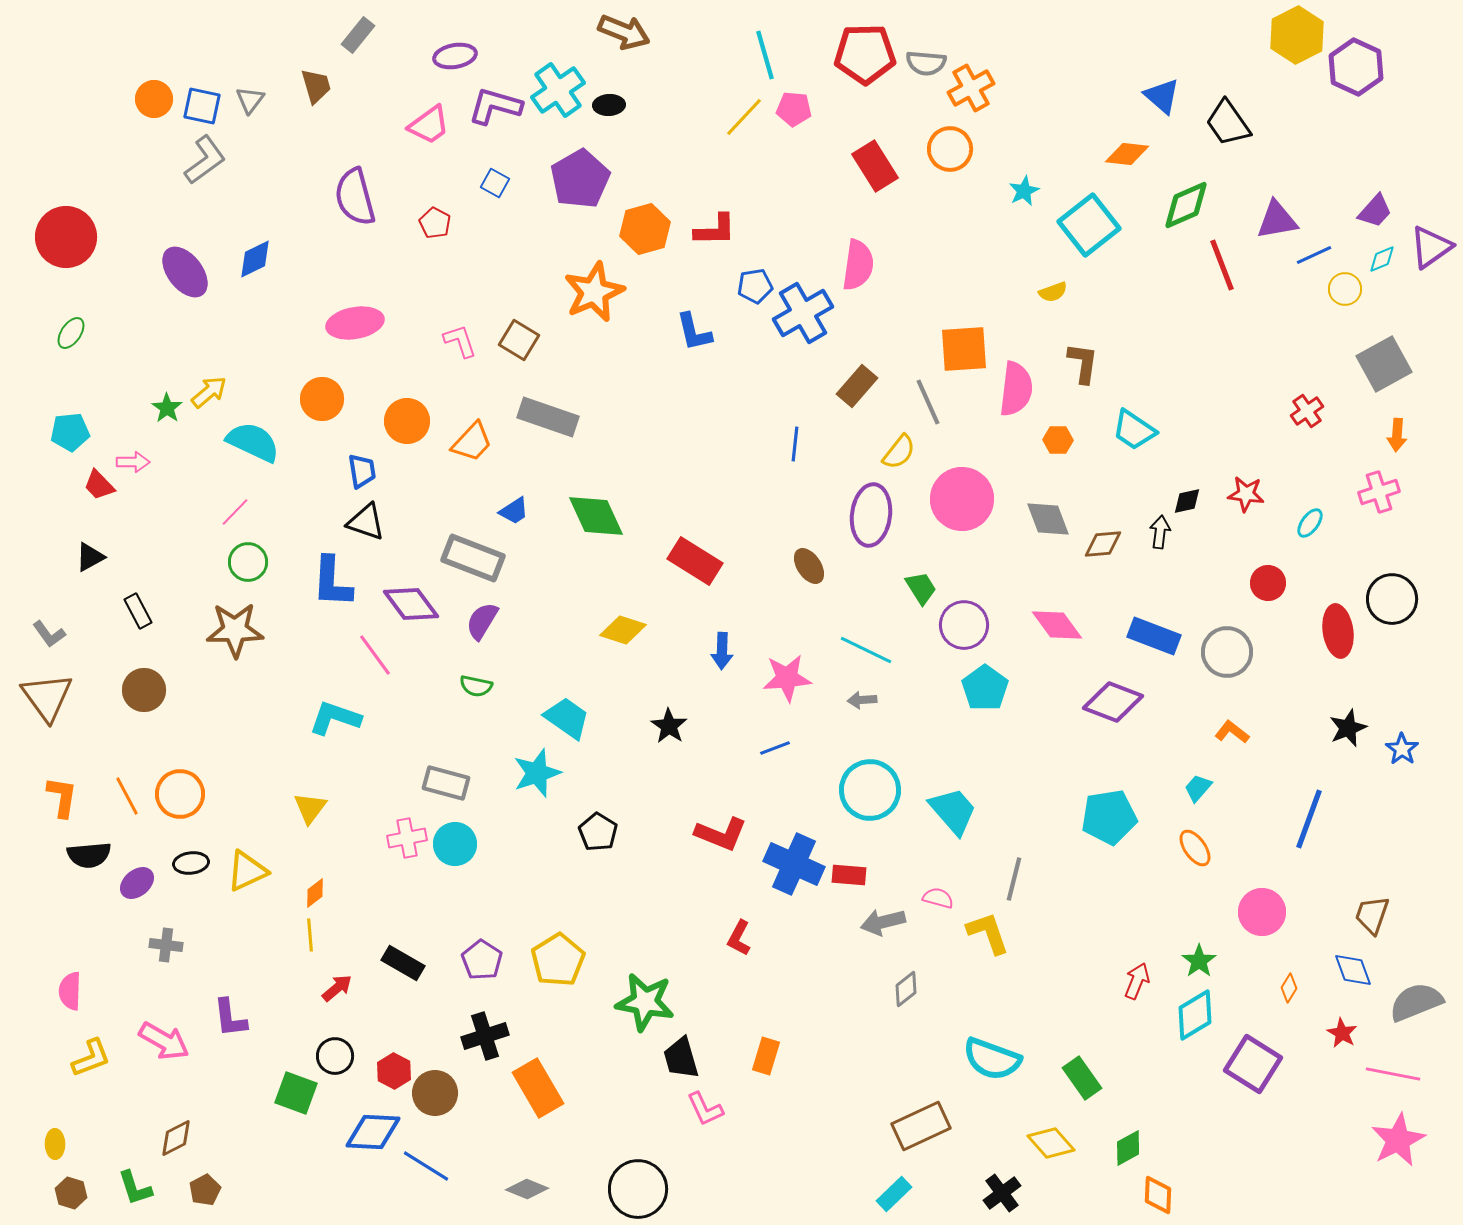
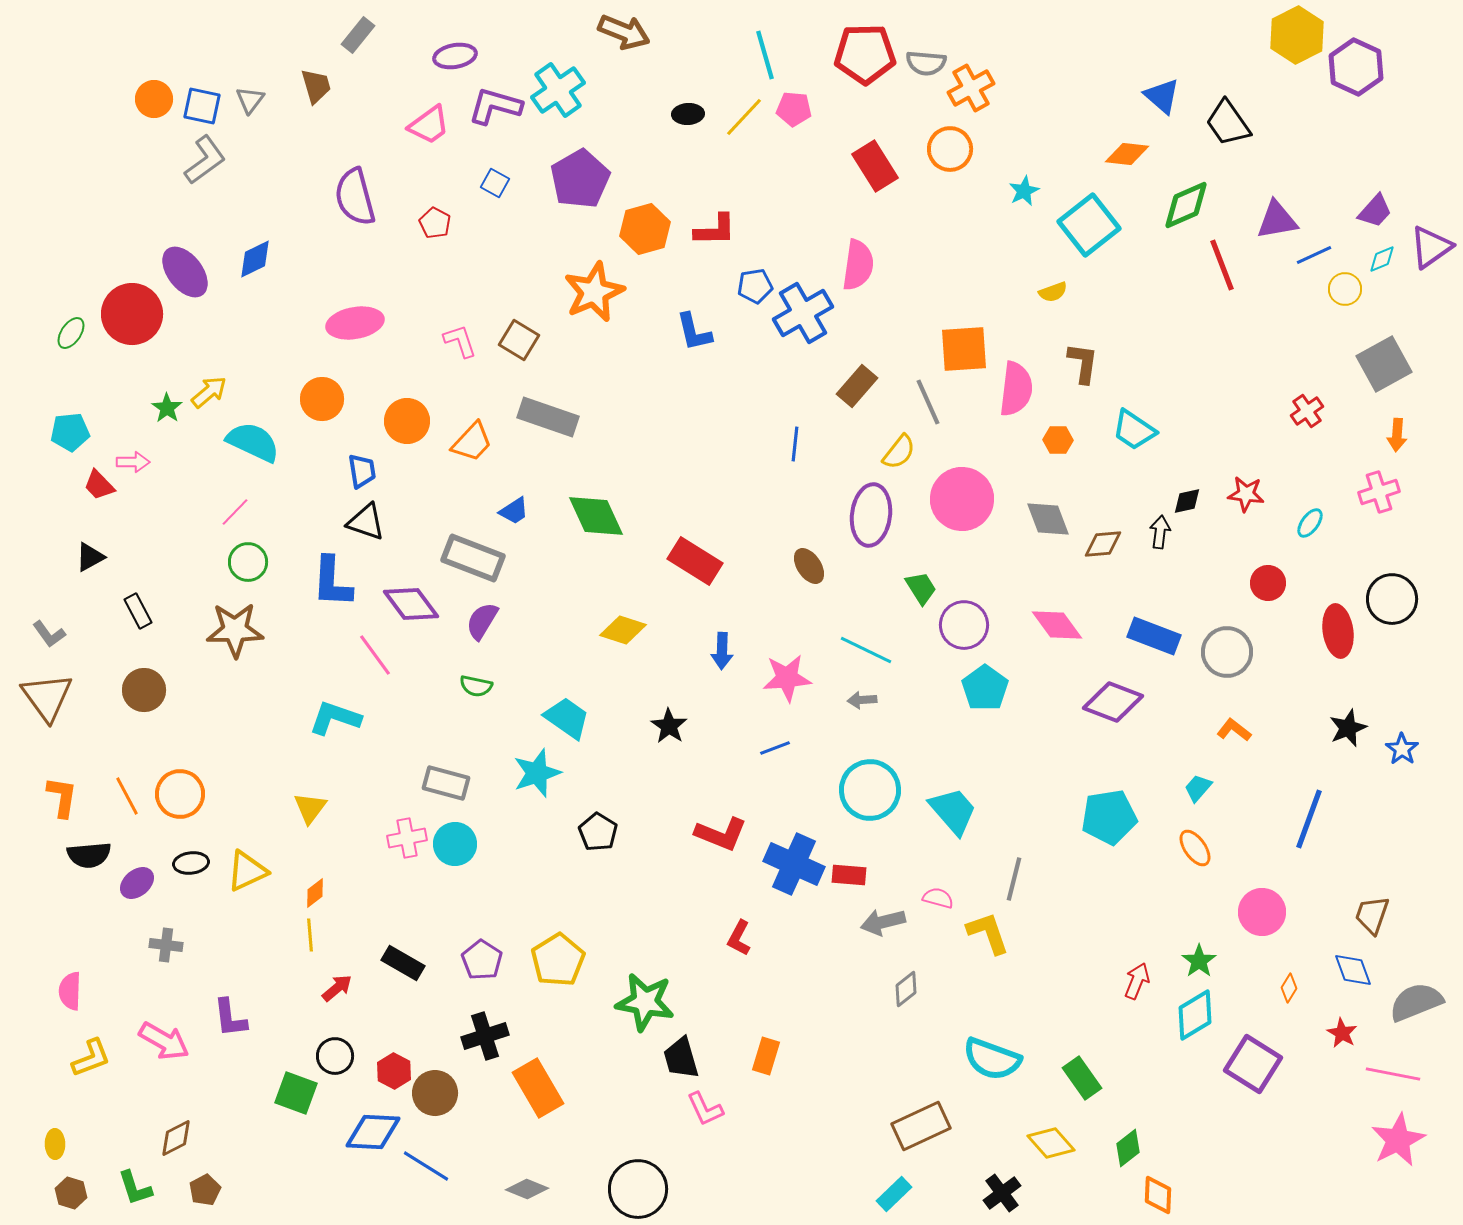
black ellipse at (609, 105): moved 79 px right, 9 px down
red circle at (66, 237): moved 66 px right, 77 px down
orange L-shape at (1232, 732): moved 2 px right, 2 px up
green diamond at (1128, 1148): rotated 9 degrees counterclockwise
